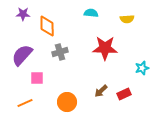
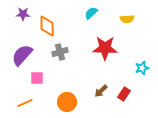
cyan semicircle: rotated 48 degrees counterclockwise
red rectangle: rotated 32 degrees counterclockwise
